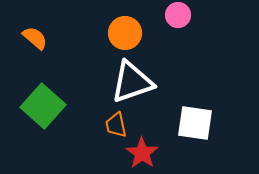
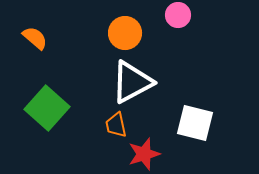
white triangle: rotated 9 degrees counterclockwise
green square: moved 4 px right, 2 px down
white square: rotated 6 degrees clockwise
red star: moved 2 px right, 1 px down; rotated 20 degrees clockwise
